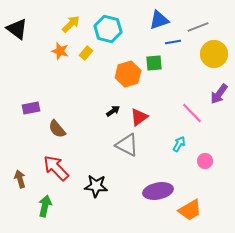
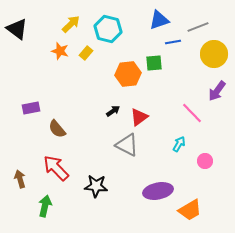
orange hexagon: rotated 10 degrees clockwise
purple arrow: moved 2 px left, 3 px up
